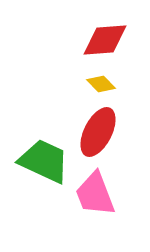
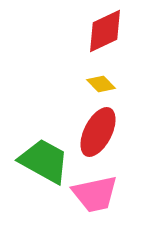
red diamond: moved 9 px up; rotated 21 degrees counterclockwise
green trapezoid: rotated 4 degrees clockwise
pink trapezoid: rotated 81 degrees counterclockwise
